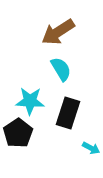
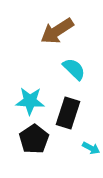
brown arrow: moved 1 px left, 1 px up
cyan semicircle: moved 13 px right; rotated 15 degrees counterclockwise
black pentagon: moved 16 px right, 6 px down
